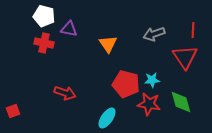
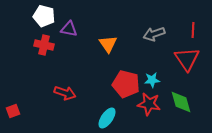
red cross: moved 2 px down
red triangle: moved 2 px right, 2 px down
